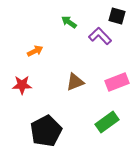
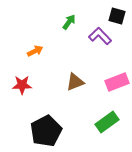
green arrow: rotated 91 degrees clockwise
